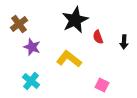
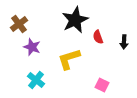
yellow L-shape: rotated 55 degrees counterclockwise
cyan cross: moved 5 px right, 1 px up
